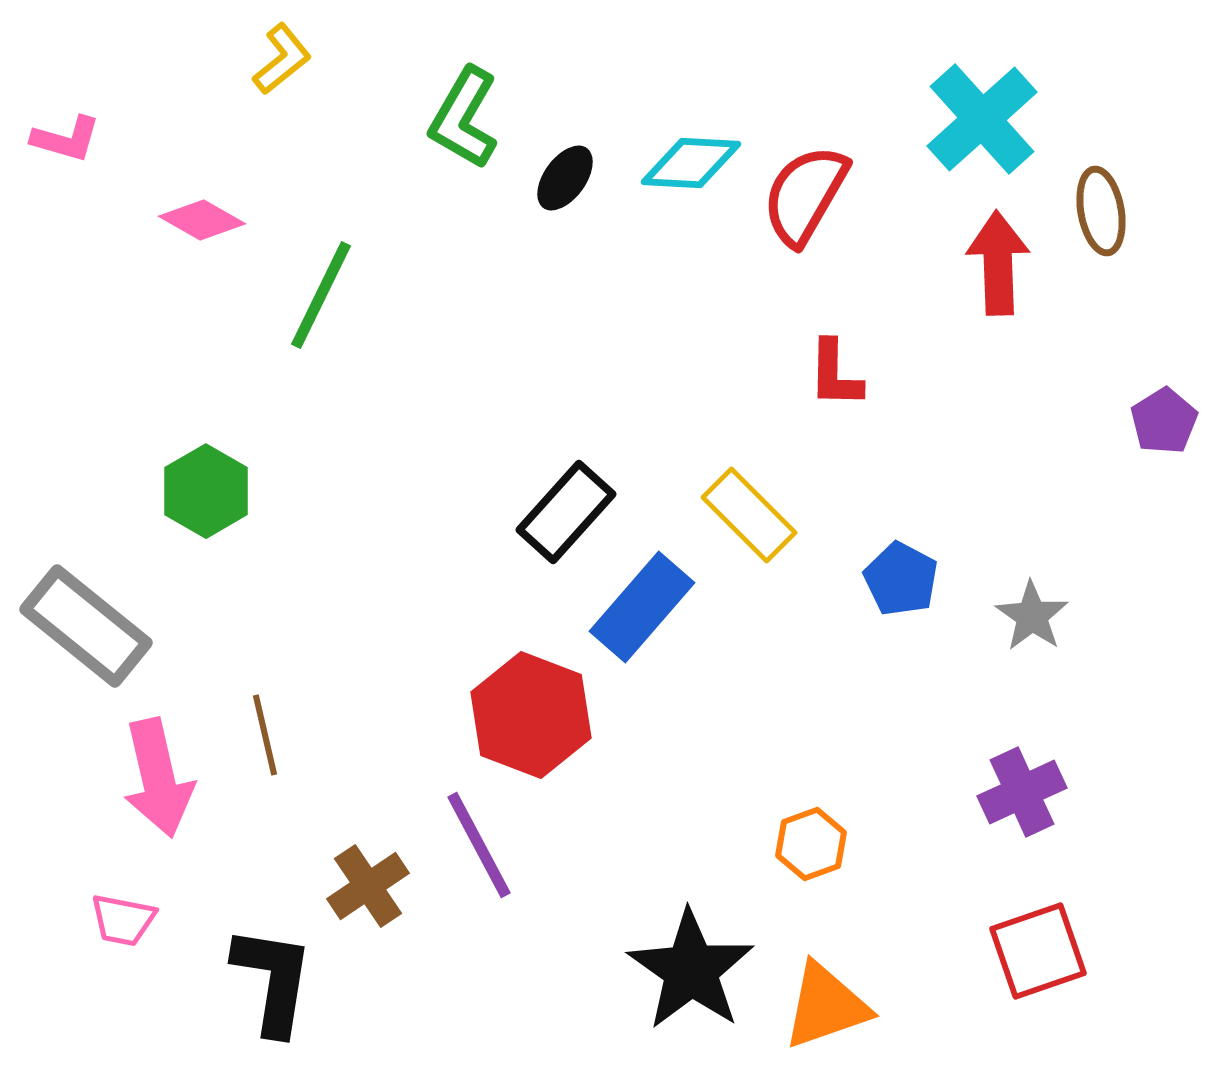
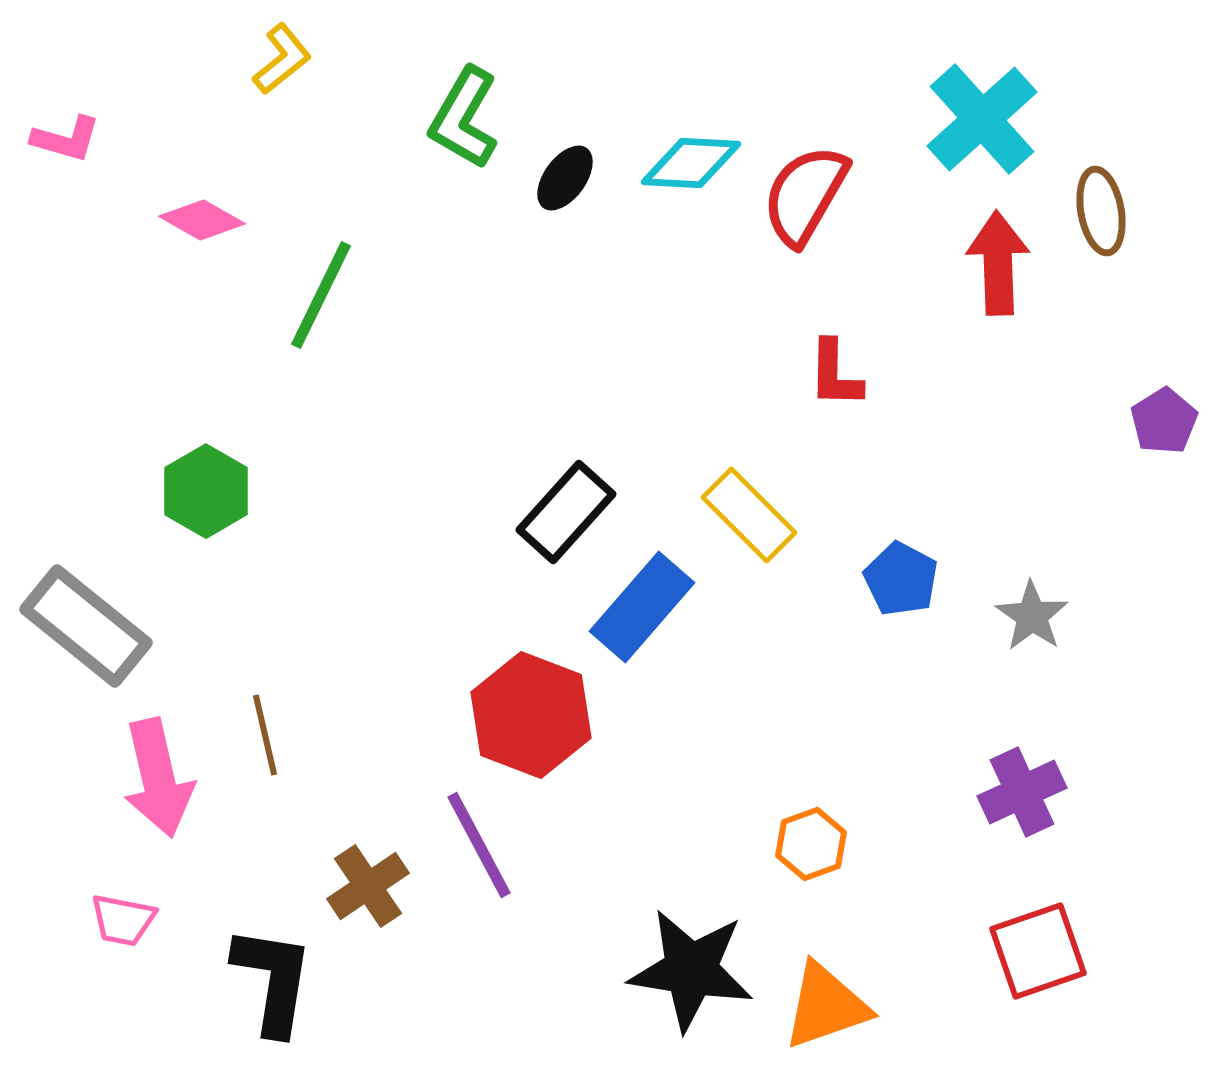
black star: rotated 26 degrees counterclockwise
